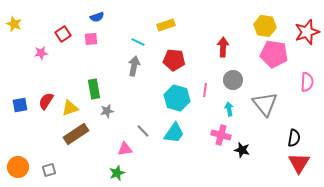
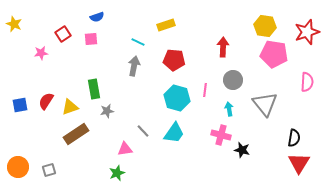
yellow triangle: moved 1 px up
